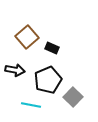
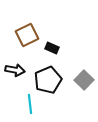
brown square: moved 2 px up; rotated 15 degrees clockwise
gray square: moved 11 px right, 17 px up
cyan line: moved 1 px left, 1 px up; rotated 72 degrees clockwise
